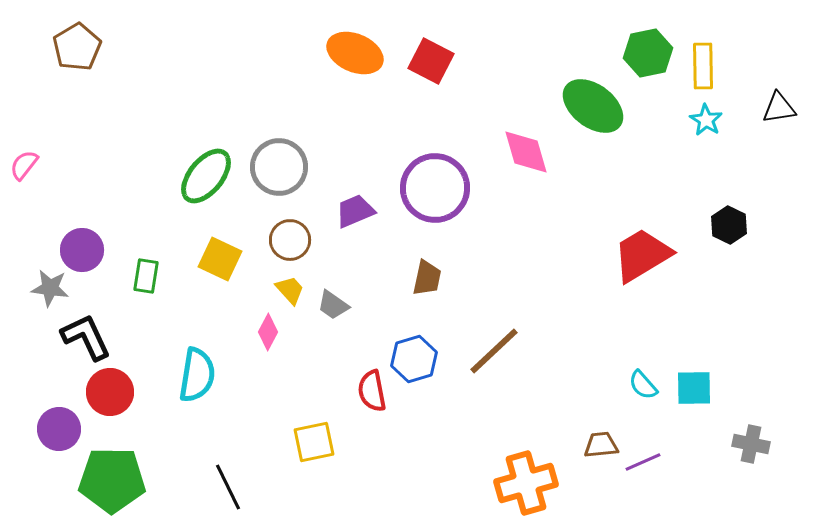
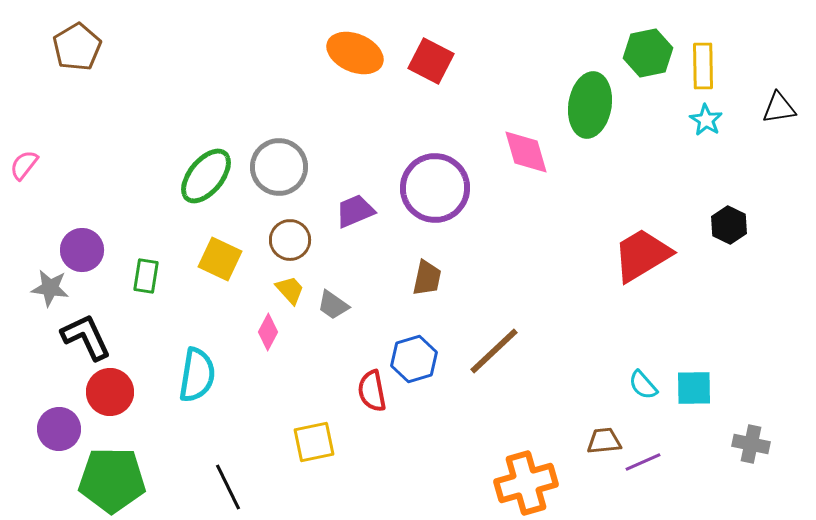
green ellipse at (593, 106): moved 3 px left, 1 px up; rotated 62 degrees clockwise
brown trapezoid at (601, 445): moved 3 px right, 4 px up
